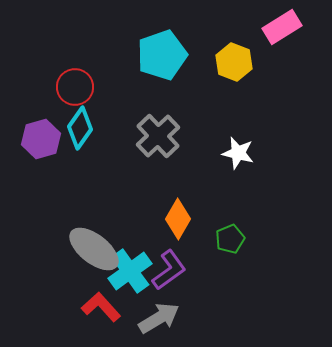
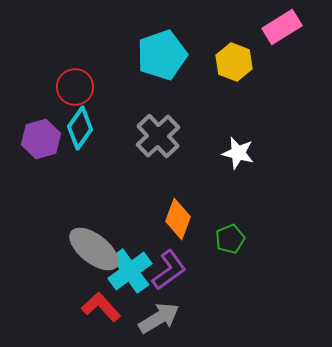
orange diamond: rotated 9 degrees counterclockwise
